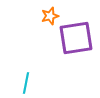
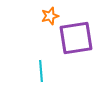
cyan line: moved 15 px right, 12 px up; rotated 15 degrees counterclockwise
